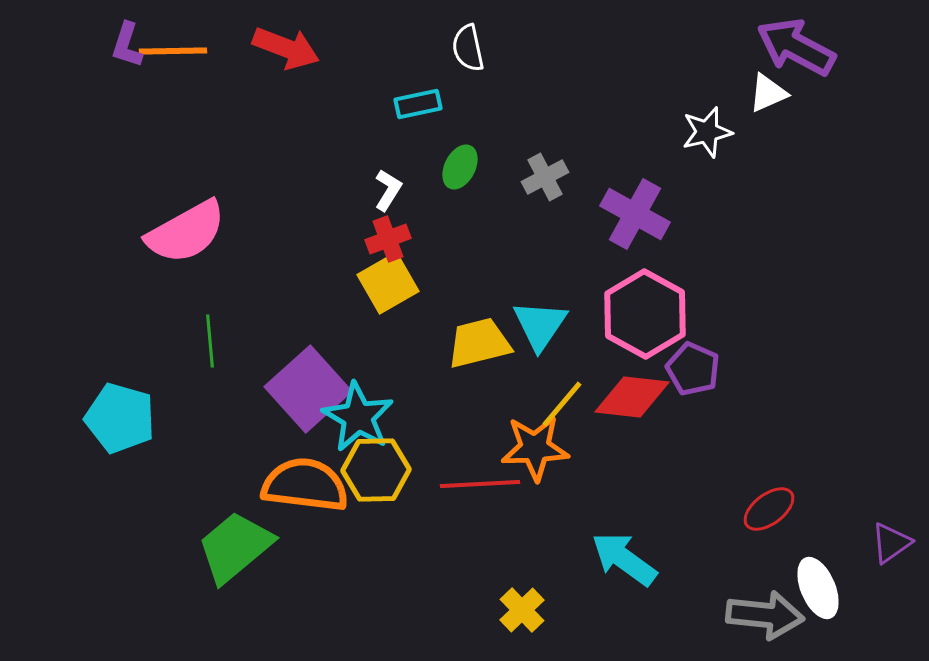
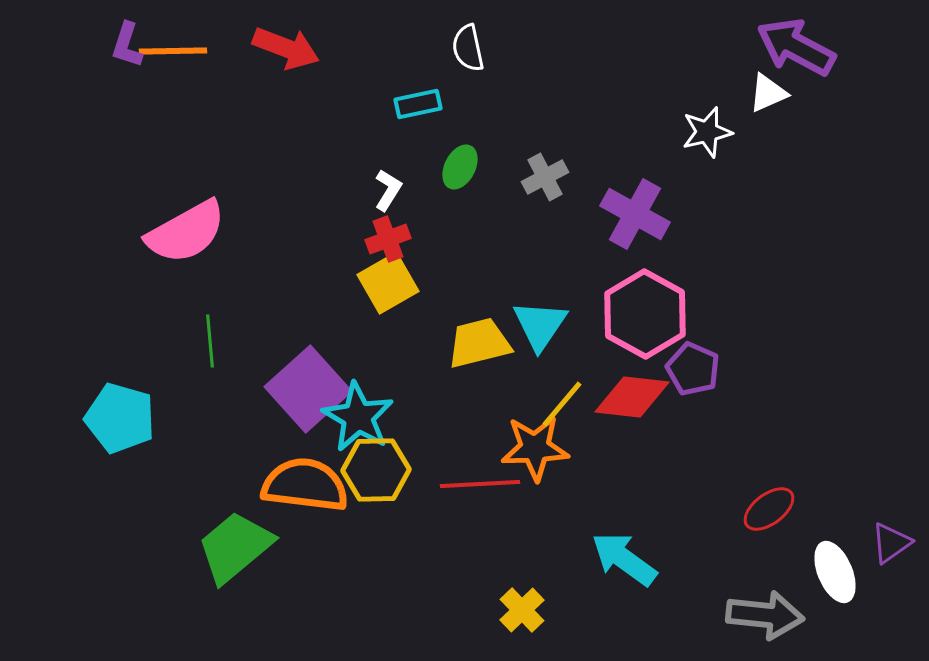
white ellipse: moved 17 px right, 16 px up
